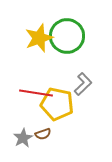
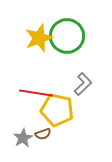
yellow pentagon: moved 6 px down
